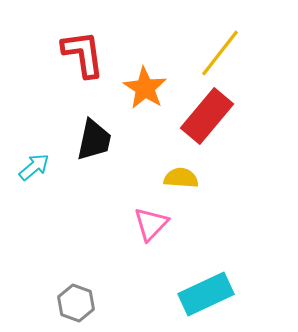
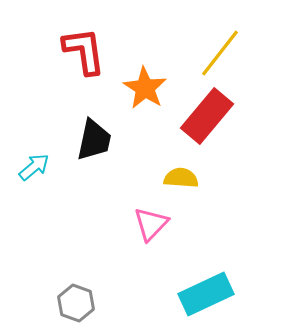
red L-shape: moved 1 px right, 3 px up
